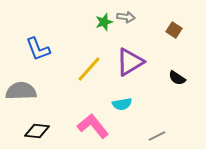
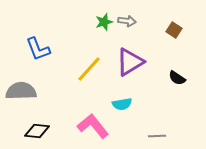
gray arrow: moved 1 px right, 4 px down
gray line: rotated 24 degrees clockwise
